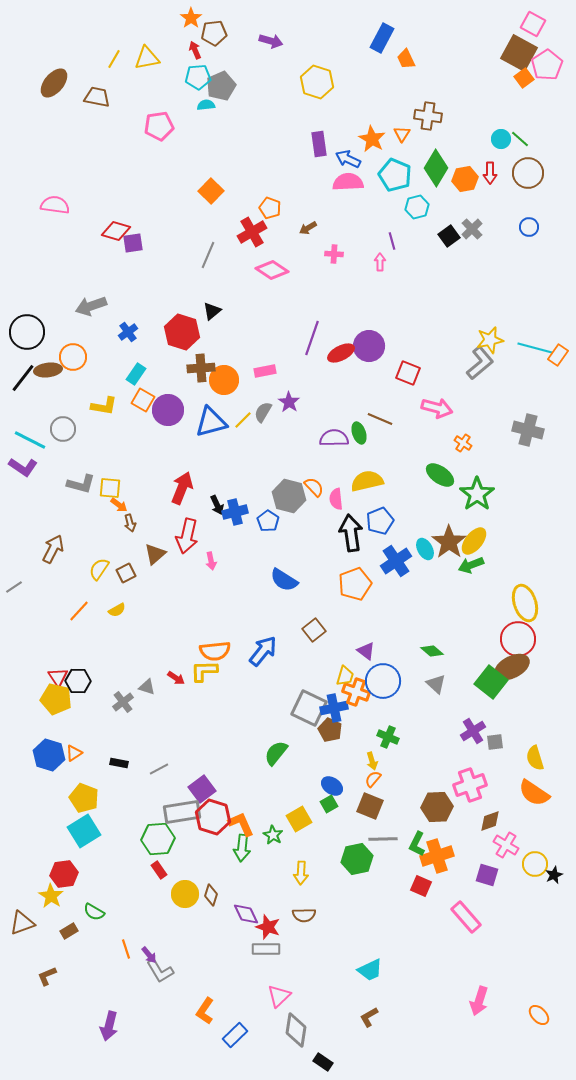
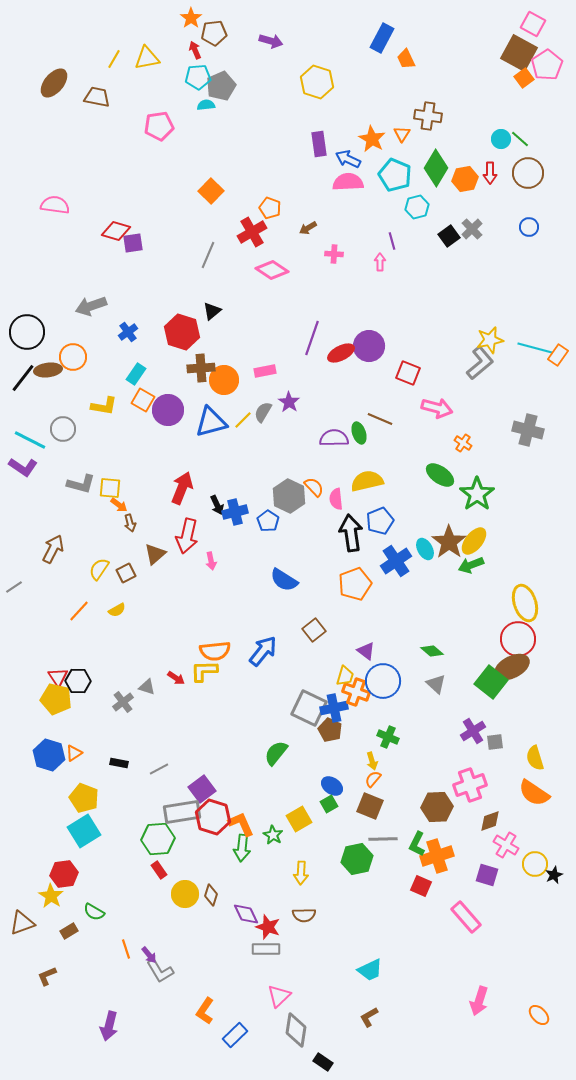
gray hexagon at (289, 496): rotated 12 degrees clockwise
